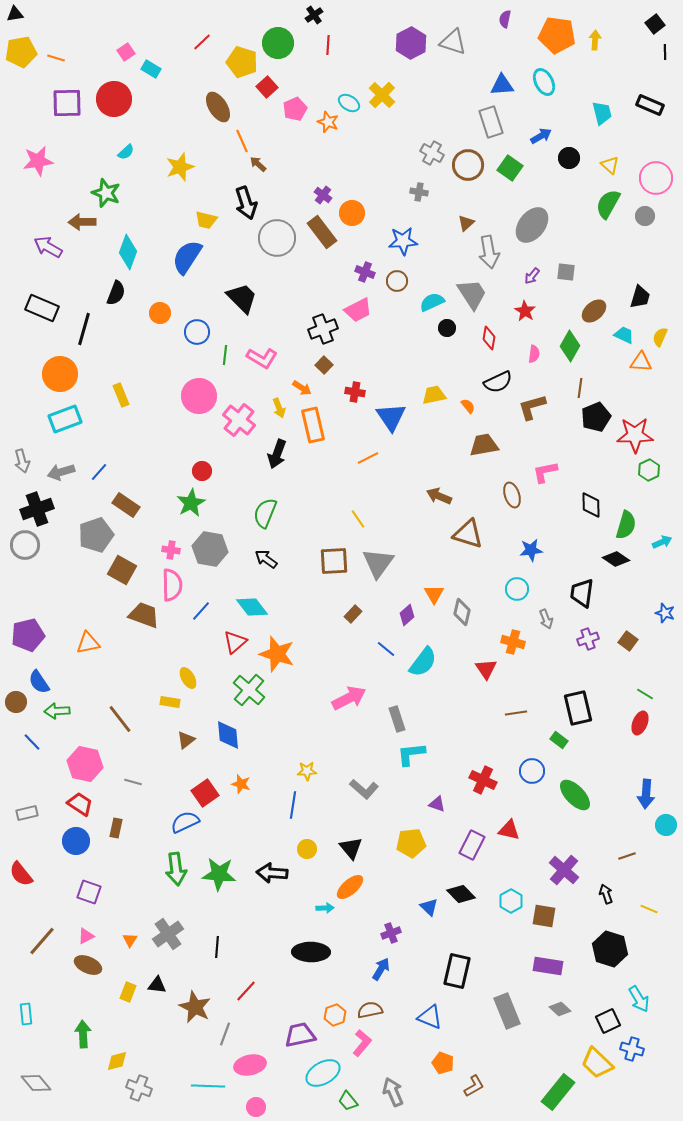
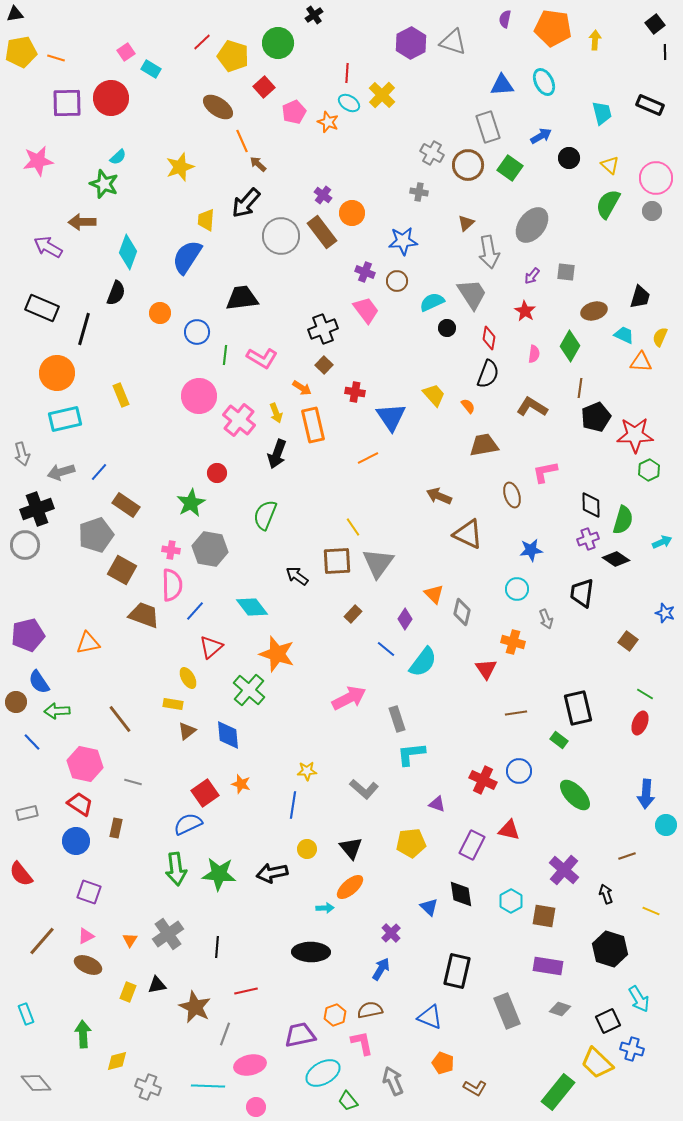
orange pentagon at (557, 35): moved 4 px left, 7 px up
red line at (328, 45): moved 19 px right, 28 px down
yellow pentagon at (242, 62): moved 9 px left, 6 px up
red square at (267, 87): moved 3 px left
red circle at (114, 99): moved 3 px left, 1 px up
brown ellipse at (218, 107): rotated 24 degrees counterclockwise
pink pentagon at (295, 109): moved 1 px left, 3 px down
gray rectangle at (491, 122): moved 3 px left, 5 px down
cyan semicircle at (126, 152): moved 8 px left, 5 px down
green star at (106, 193): moved 2 px left, 9 px up
black arrow at (246, 203): rotated 60 degrees clockwise
gray circle at (645, 216): moved 7 px right, 5 px up
yellow trapezoid at (206, 220): rotated 80 degrees clockwise
gray circle at (277, 238): moved 4 px right, 2 px up
black trapezoid at (242, 298): rotated 52 degrees counterclockwise
pink trapezoid at (358, 310): moved 8 px right; rotated 100 degrees counterclockwise
brown ellipse at (594, 311): rotated 25 degrees clockwise
orange circle at (60, 374): moved 3 px left, 1 px up
black semicircle at (498, 382): moved 10 px left, 8 px up; rotated 44 degrees counterclockwise
yellow trapezoid at (434, 395): rotated 60 degrees clockwise
brown L-shape at (532, 407): rotated 48 degrees clockwise
yellow arrow at (279, 408): moved 3 px left, 5 px down
cyan rectangle at (65, 419): rotated 8 degrees clockwise
gray arrow at (22, 461): moved 7 px up
red circle at (202, 471): moved 15 px right, 2 px down
green semicircle at (265, 513): moved 2 px down
yellow line at (358, 519): moved 5 px left, 8 px down
green semicircle at (626, 525): moved 3 px left, 5 px up
brown triangle at (468, 534): rotated 8 degrees clockwise
black arrow at (266, 559): moved 31 px right, 17 px down
brown square at (334, 561): moved 3 px right
orange triangle at (434, 594): rotated 15 degrees counterclockwise
blue line at (201, 611): moved 6 px left
purple diamond at (407, 615): moved 2 px left, 4 px down; rotated 15 degrees counterclockwise
purple cross at (588, 639): moved 100 px up
red triangle at (235, 642): moved 24 px left, 5 px down
yellow rectangle at (170, 702): moved 3 px right, 2 px down
brown triangle at (186, 740): moved 1 px right, 9 px up
blue circle at (532, 771): moved 13 px left
blue semicircle at (185, 822): moved 3 px right, 2 px down
black arrow at (272, 873): rotated 16 degrees counterclockwise
black diamond at (461, 894): rotated 36 degrees clockwise
yellow line at (649, 909): moved 2 px right, 2 px down
purple cross at (391, 933): rotated 24 degrees counterclockwise
black triangle at (157, 985): rotated 18 degrees counterclockwise
red line at (246, 991): rotated 35 degrees clockwise
gray diamond at (560, 1009): rotated 25 degrees counterclockwise
cyan rectangle at (26, 1014): rotated 15 degrees counterclockwise
pink L-shape at (362, 1043): rotated 52 degrees counterclockwise
brown L-shape at (474, 1086): moved 1 px right, 2 px down; rotated 60 degrees clockwise
gray cross at (139, 1088): moved 9 px right, 1 px up
gray arrow at (393, 1092): moved 11 px up
